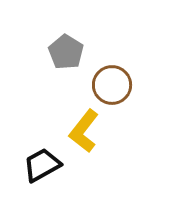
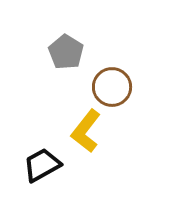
brown circle: moved 2 px down
yellow L-shape: moved 2 px right
